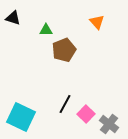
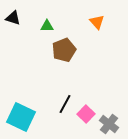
green triangle: moved 1 px right, 4 px up
